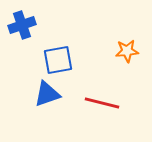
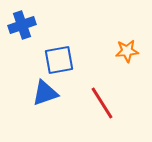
blue square: moved 1 px right
blue triangle: moved 2 px left, 1 px up
red line: rotated 44 degrees clockwise
